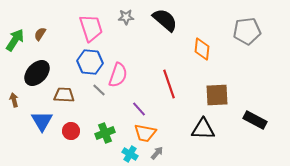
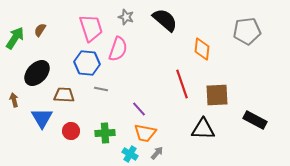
gray star: rotated 21 degrees clockwise
brown semicircle: moved 4 px up
green arrow: moved 2 px up
blue hexagon: moved 3 px left, 1 px down
pink semicircle: moved 26 px up
red line: moved 13 px right
gray line: moved 2 px right, 1 px up; rotated 32 degrees counterclockwise
blue triangle: moved 3 px up
green cross: rotated 18 degrees clockwise
